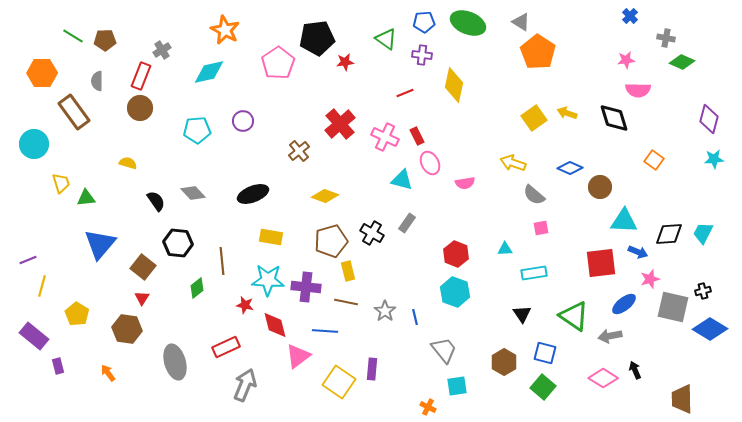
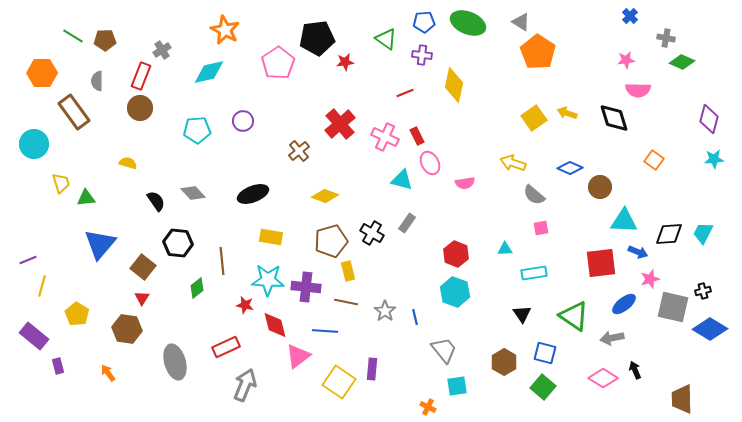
gray arrow at (610, 336): moved 2 px right, 2 px down
